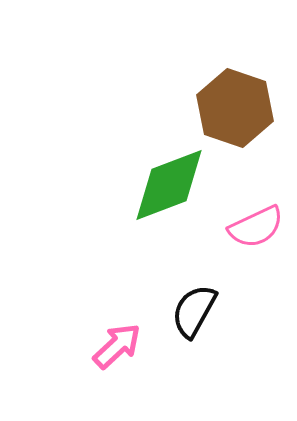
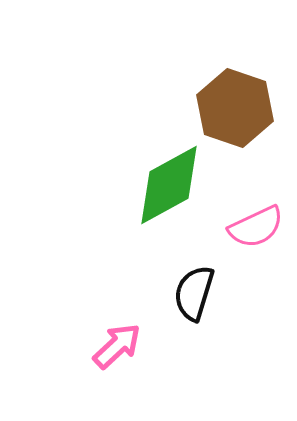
green diamond: rotated 8 degrees counterclockwise
black semicircle: moved 18 px up; rotated 12 degrees counterclockwise
